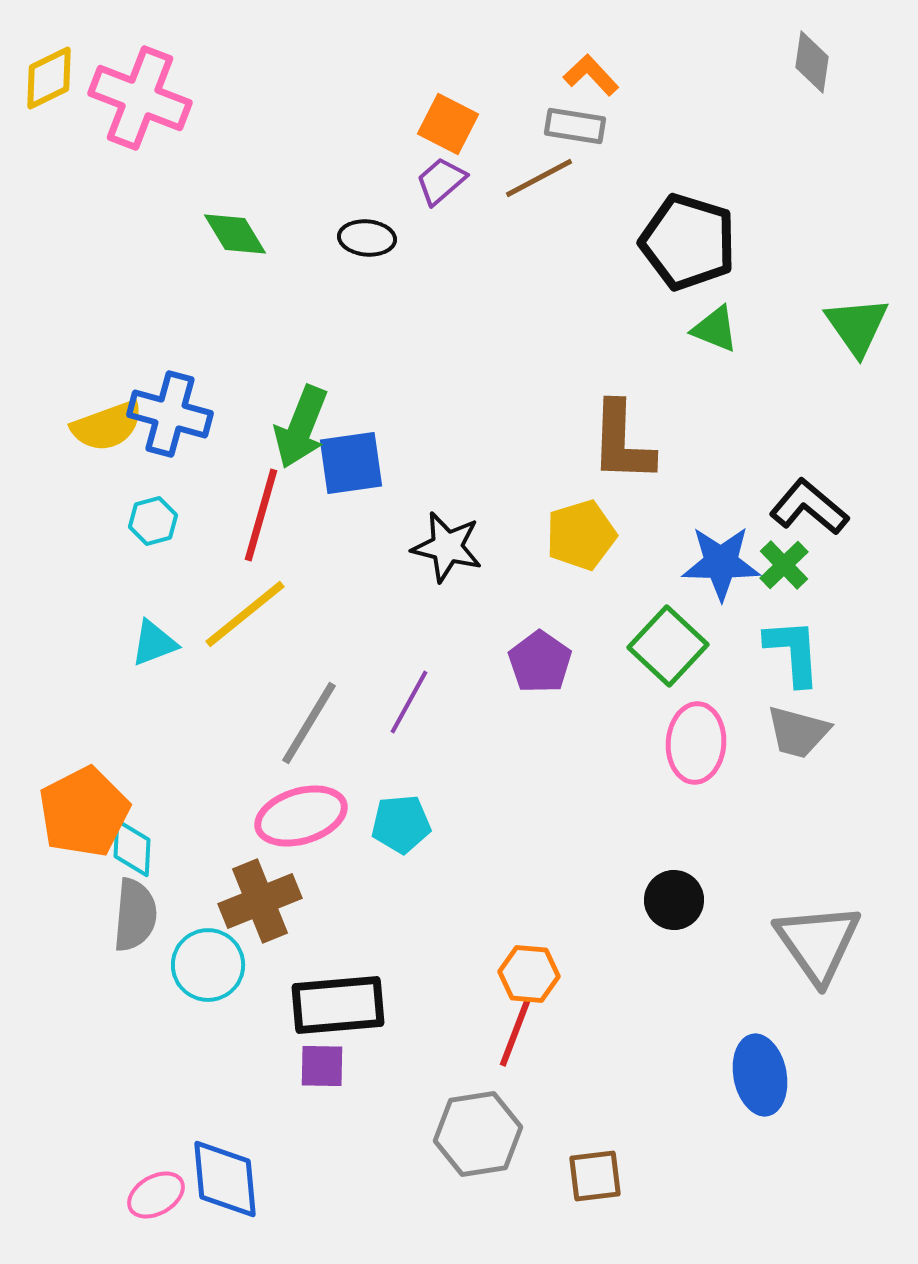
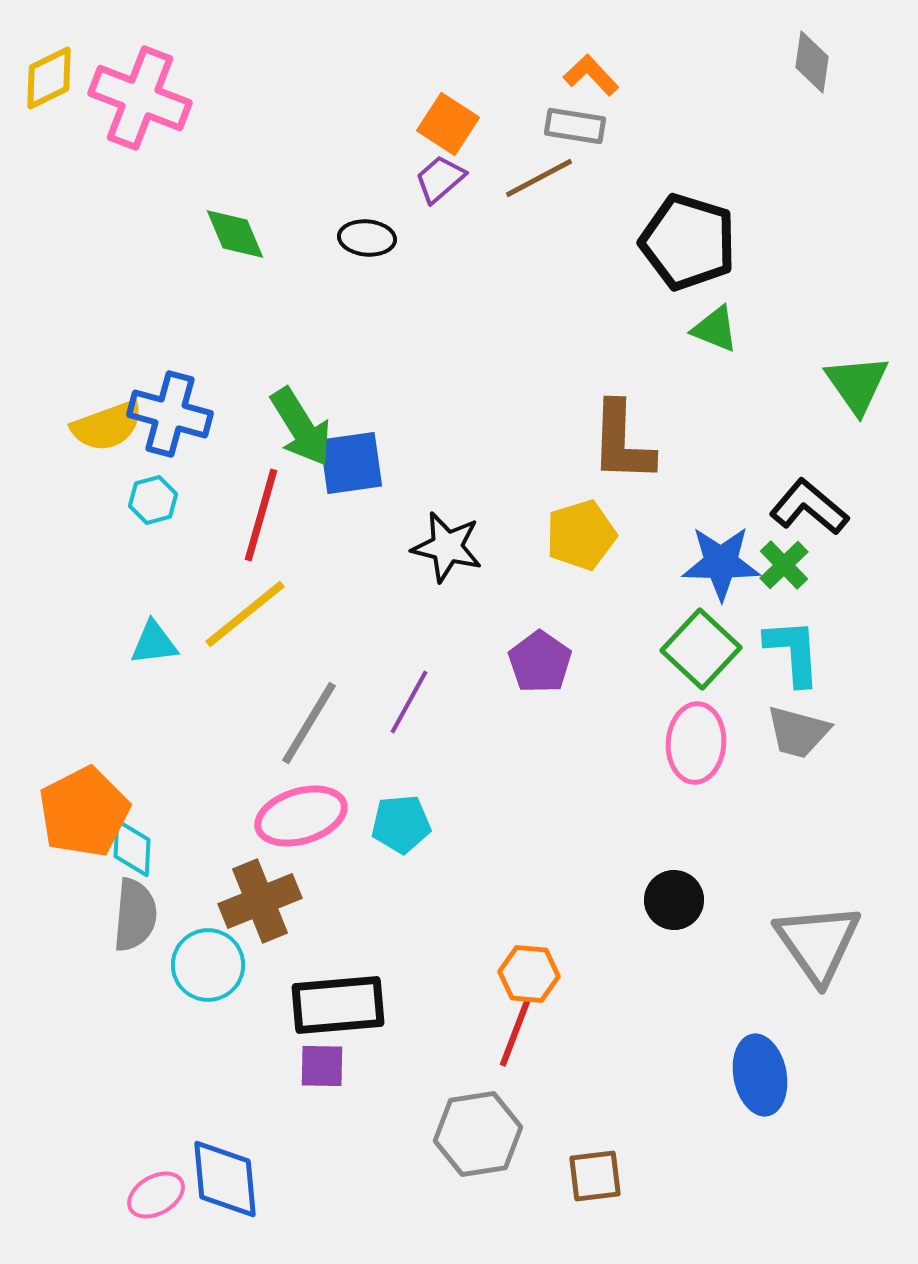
orange square at (448, 124): rotated 6 degrees clockwise
purple trapezoid at (441, 181): moved 1 px left, 2 px up
green diamond at (235, 234): rotated 8 degrees clockwise
green triangle at (857, 326): moved 58 px down
green arrow at (301, 427): rotated 54 degrees counterclockwise
cyan hexagon at (153, 521): moved 21 px up
cyan triangle at (154, 643): rotated 14 degrees clockwise
green square at (668, 646): moved 33 px right, 3 px down
